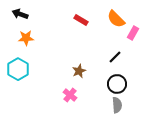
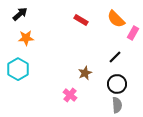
black arrow: rotated 119 degrees clockwise
brown star: moved 6 px right, 2 px down
